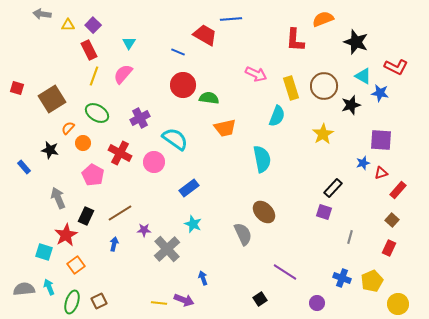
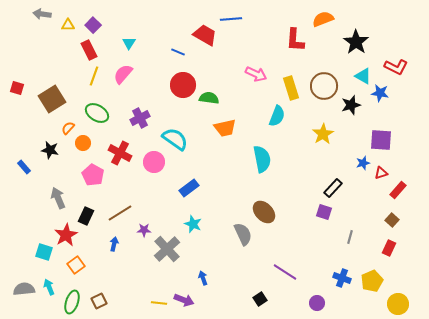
black star at (356, 42): rotated 15 degrees clockwise
